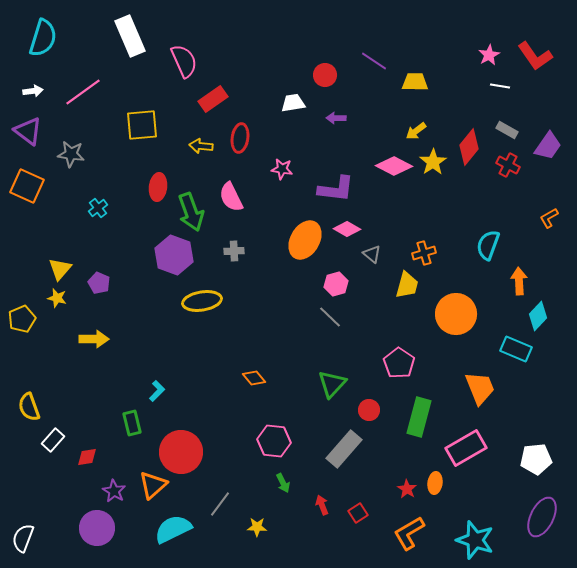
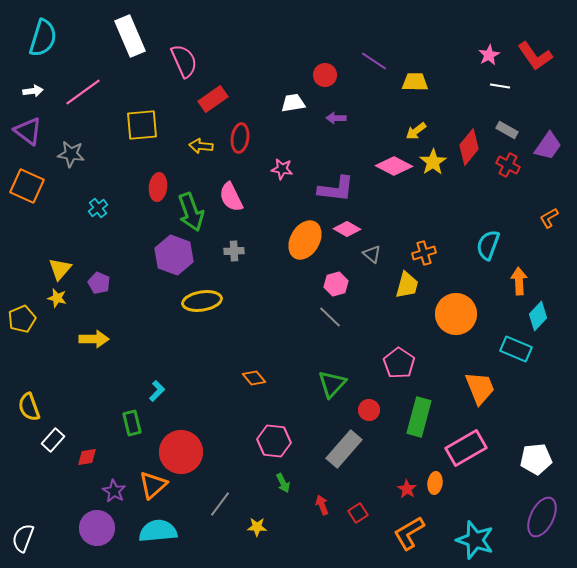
cyan semicircle at (173, 529): moved 15 px left, 2 px down; rotated 21 degrees clockwise
